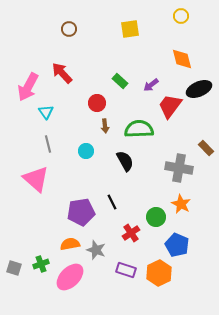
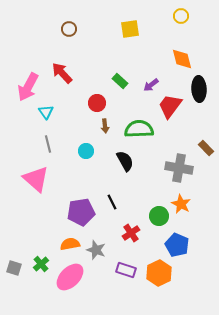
black ellipse: rotated 70 degrees counterclockwise
green circle: moved 3 px right, 1 px up
green cross: rotated 21 degrees counterclockwise
